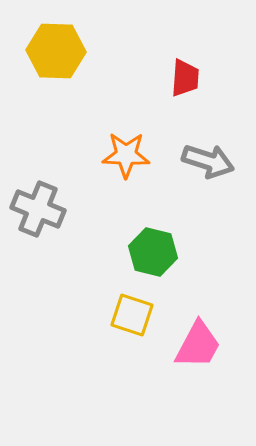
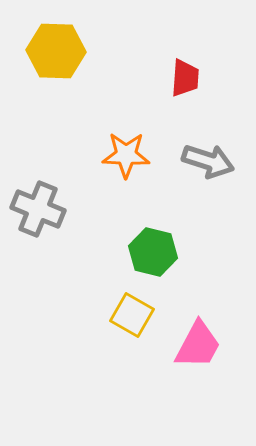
yellow square: rotated 12 degrees clockwise
